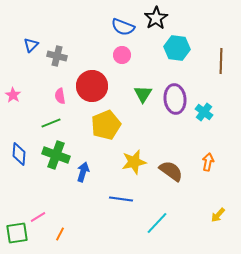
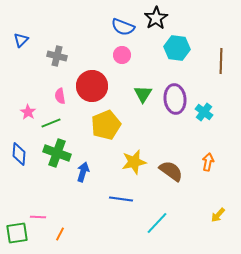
blue triangle: moved 10 px left, 5 px up
pink star: moved 15 px right, 17 px down
green cross: moved 1 px right, 2 px up
pink line: rotated 35 degrees clockwise
